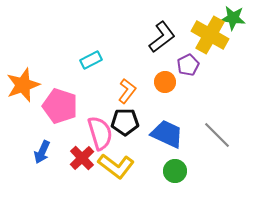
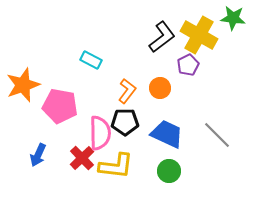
yellow cross: moved 11 px left
cyan rectangle: rotated 55 degrees clockwise
orange circle: moved 5 px left, 6 px down
pink pentagon: rotated 8 degrees counterclockwise
pink semicircle: rotated 16 degrees clockwise
blue arrow: moved 4 px left, 3 px down
yellow L-shape: rotated 30 degrees counterclockwise
green circle: moved 6 px left
